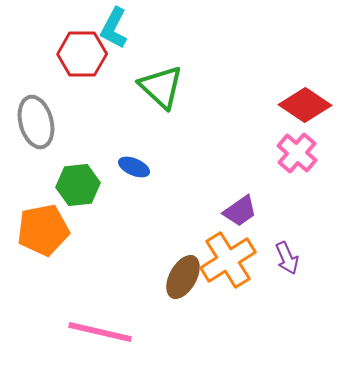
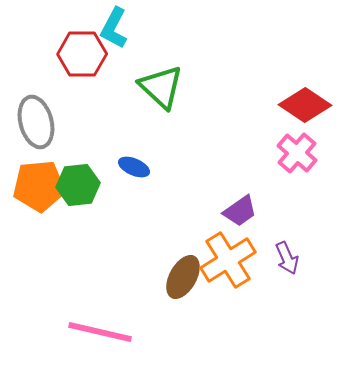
orange pentagon: moved 4 px left, 44 px up; rotated 6 degrees clockwise
